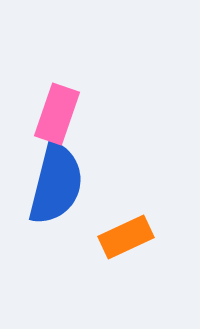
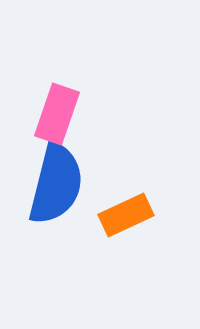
orange rectangle: moved 22 px up
